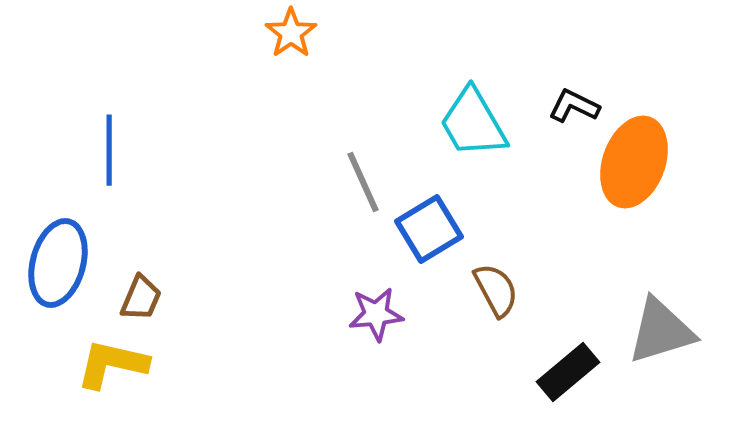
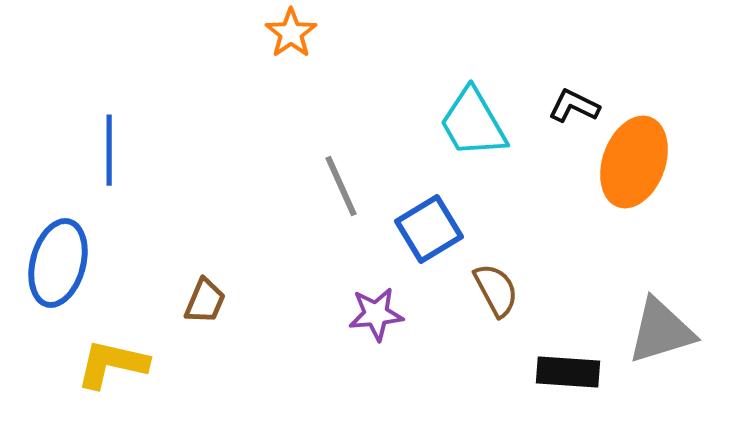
gray line: moved 22 px left, 4 px down
brown trapezoid: moved 64 px right, 3 px down
black rectangle: rotated 44 degrees clockwise
